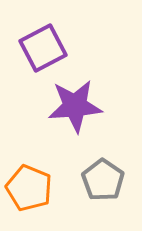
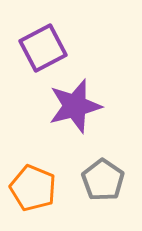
purple star: rotated 10 degrees counterclockwise
orange pentagon: moved 4 px right
